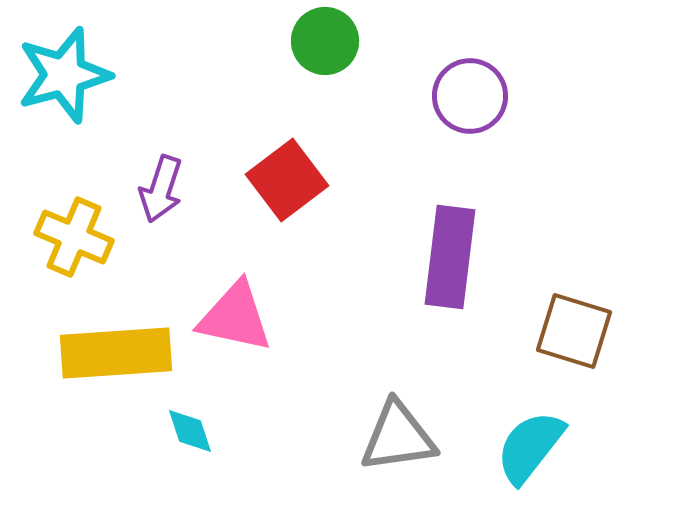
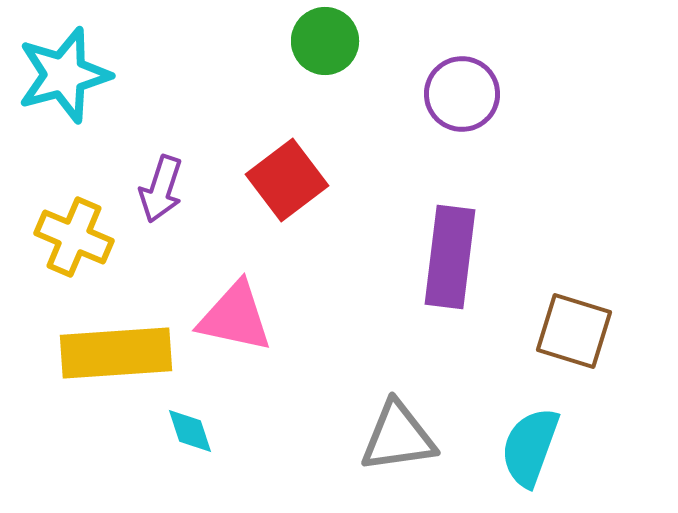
purple circle: moved 8 px left, 2 px up
cyan semicircle: rotated 18 degrees counterclockwise
